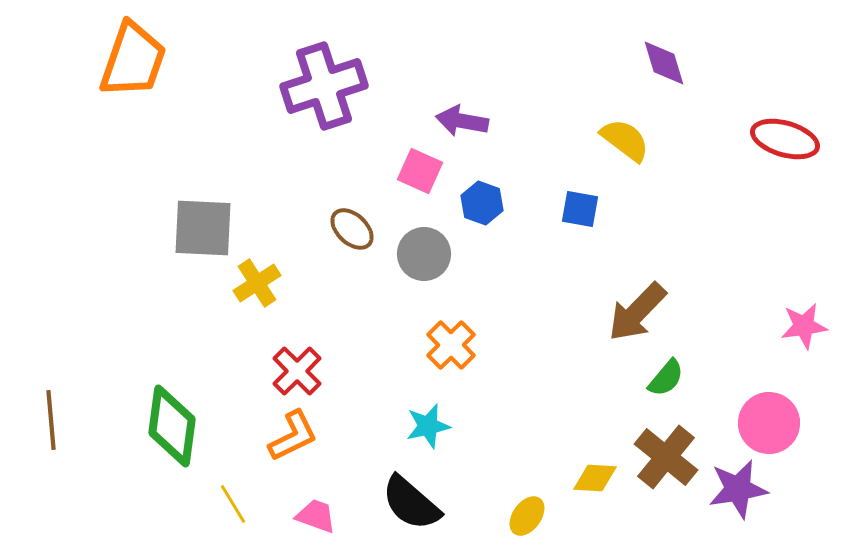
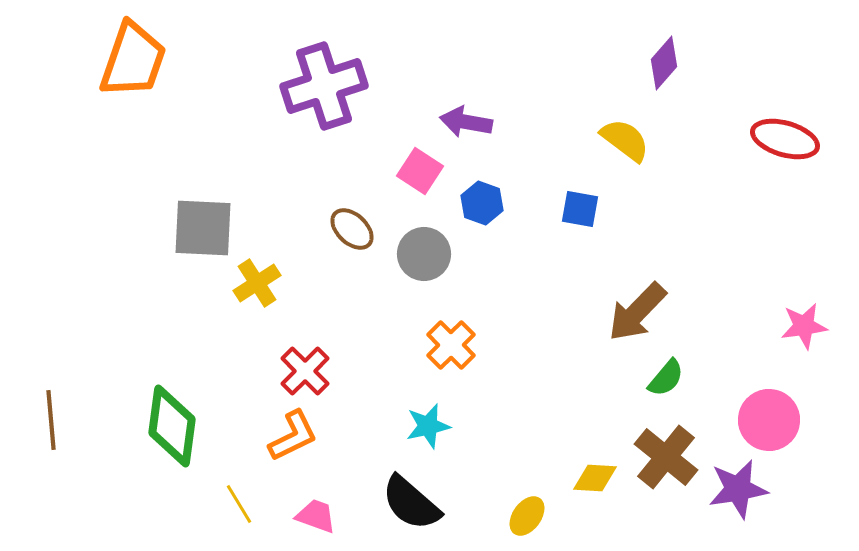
purple diamond: rotated 58 degrees clockwise
purple arrow: moved 4 px right, 1 px down
pink square: rotated 9 degrees clockwise
red cross: moved 8 px right
pink circle: moved 3 px up
yellow line: moved 6 px right
